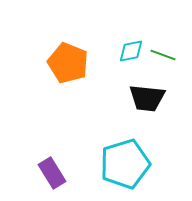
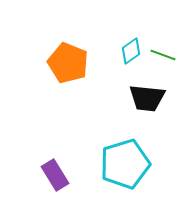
cyan diamond: rotated 24 degrees counterclockwise
purple rectangle: moved 3 px right, 2 px down
